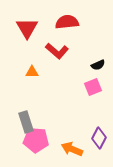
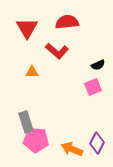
purple diamond: moved 2 px left, 5 px down
